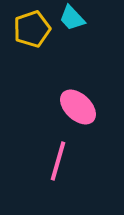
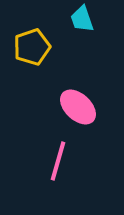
cyan trapezoid: moved 10 px right, 1 px down; rotated 24 degrees clockwise
yellow pentagon: moved 18 px down
